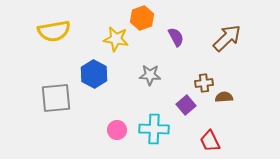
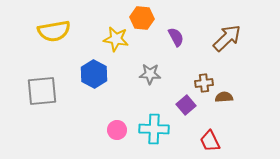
orange hexagon: rotated 25 degrees clockwise
gray star: moved 1 px up
gray square: moved 14 px left, 7 px up
